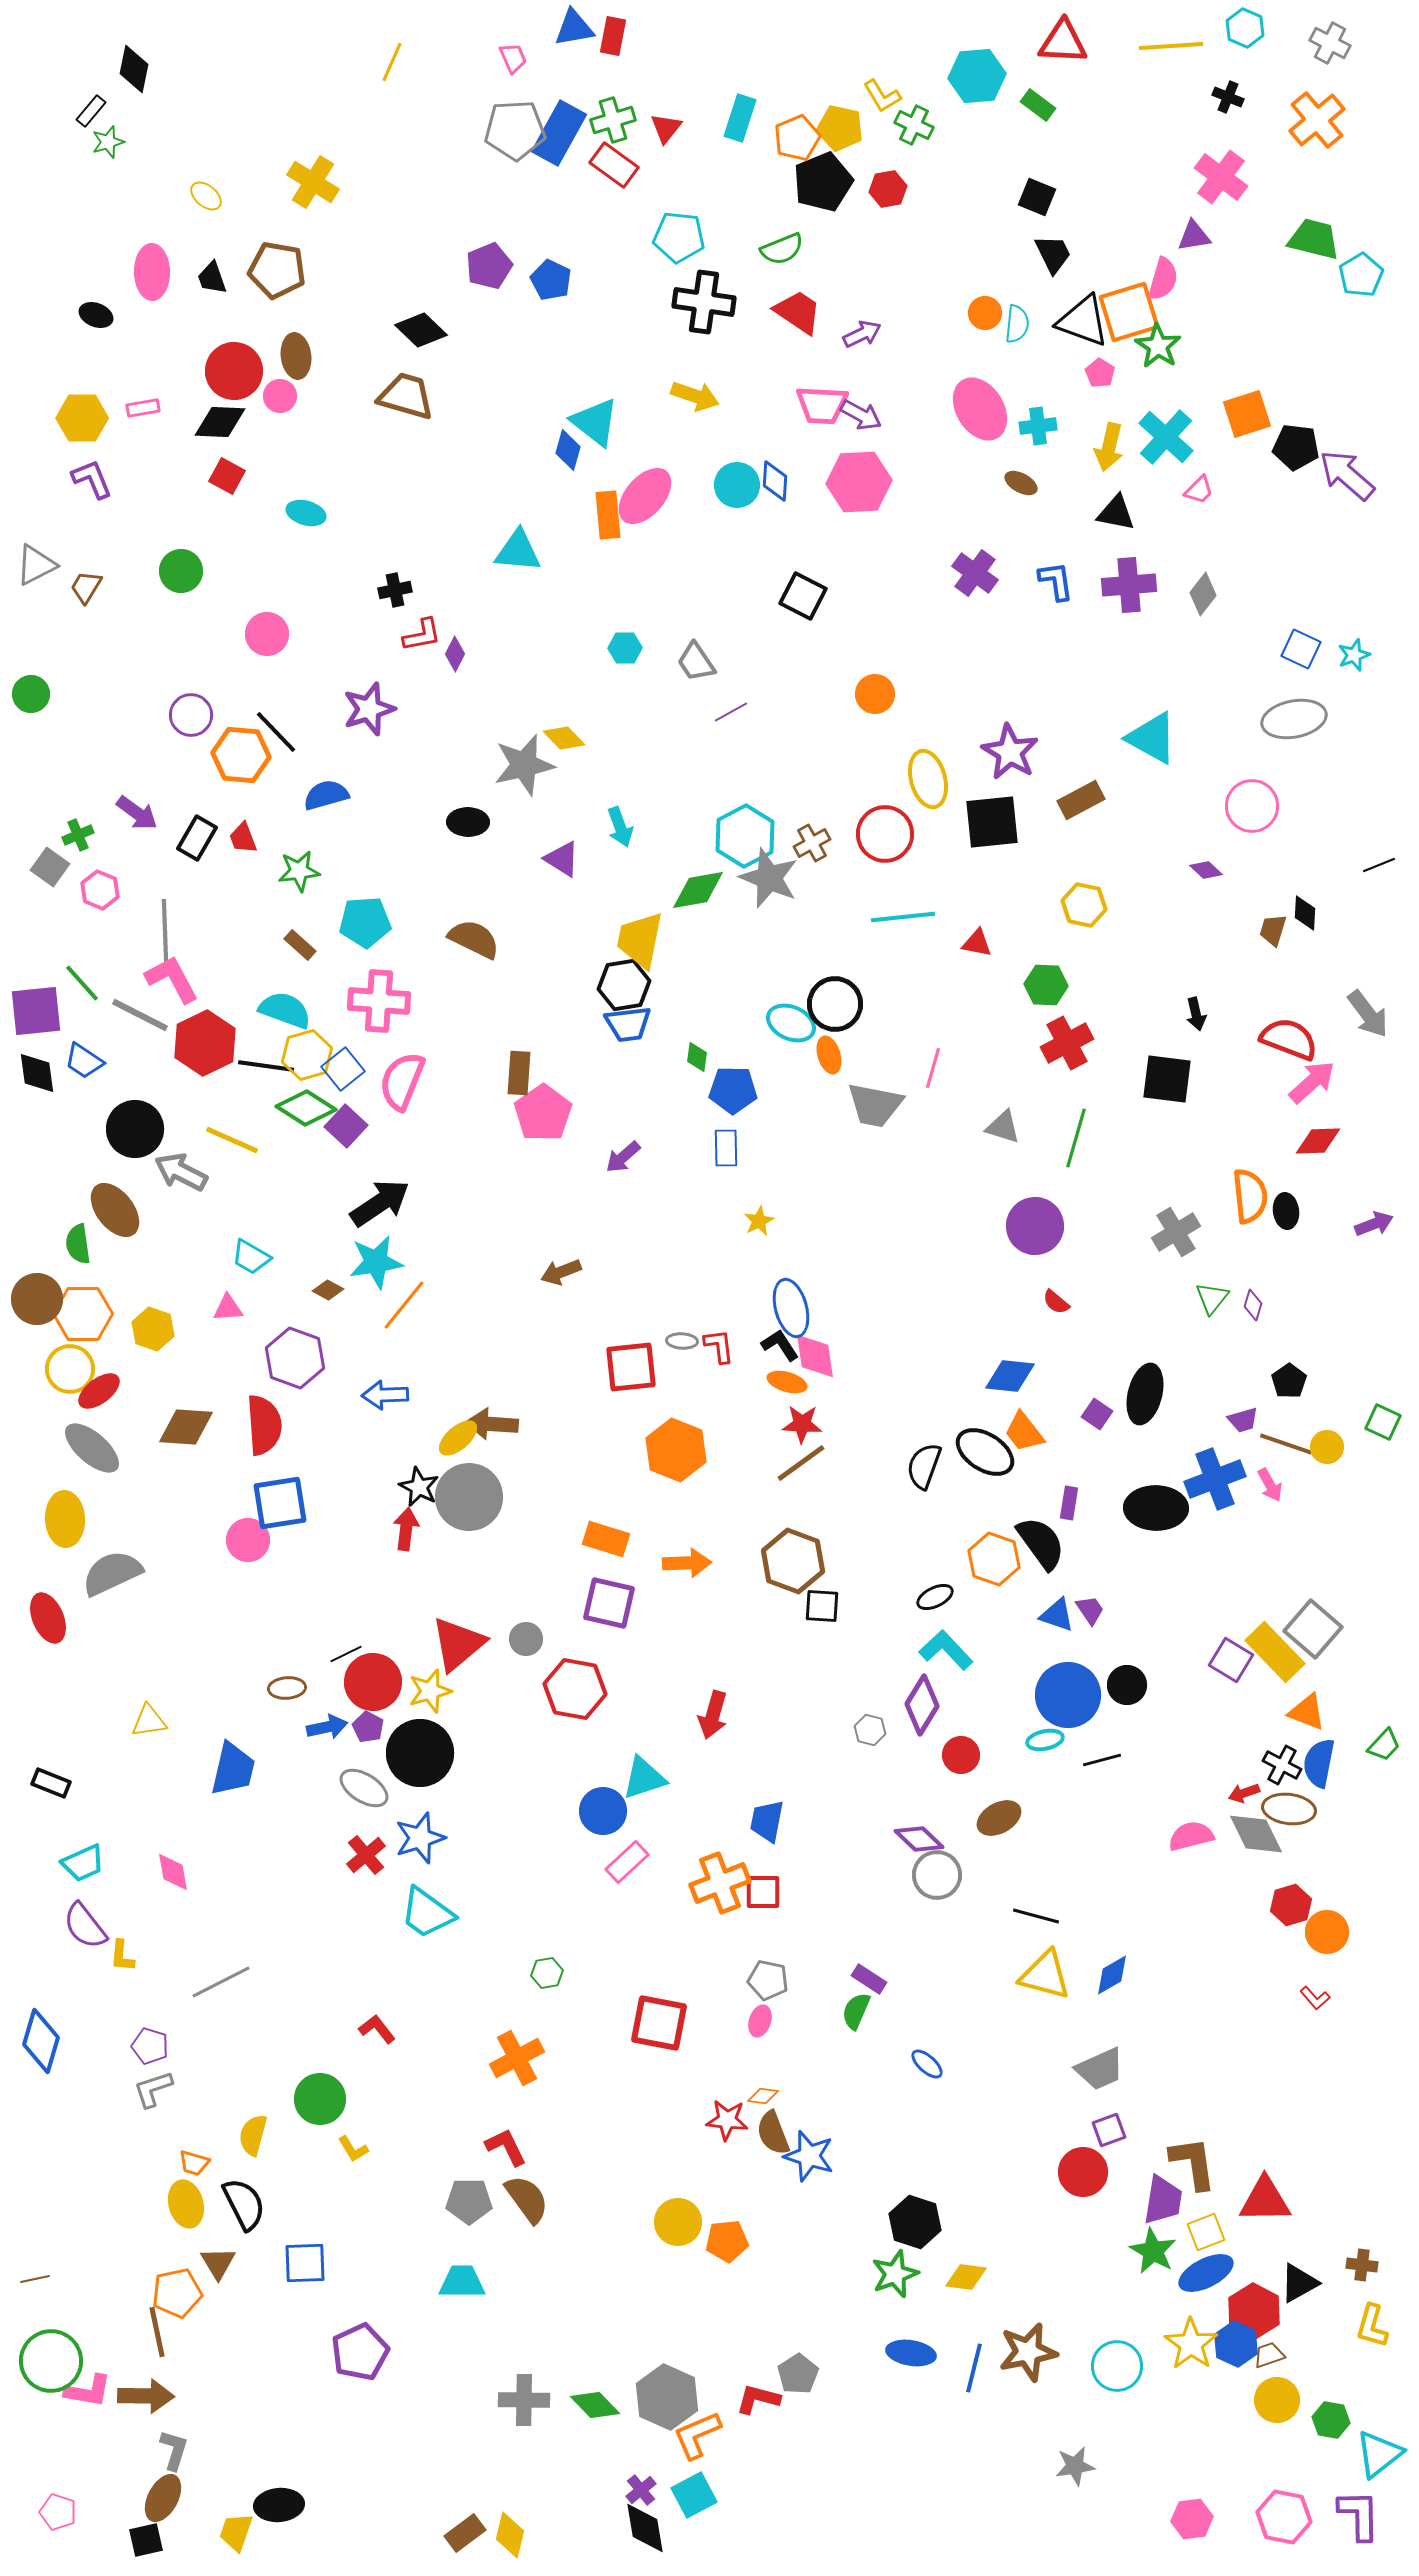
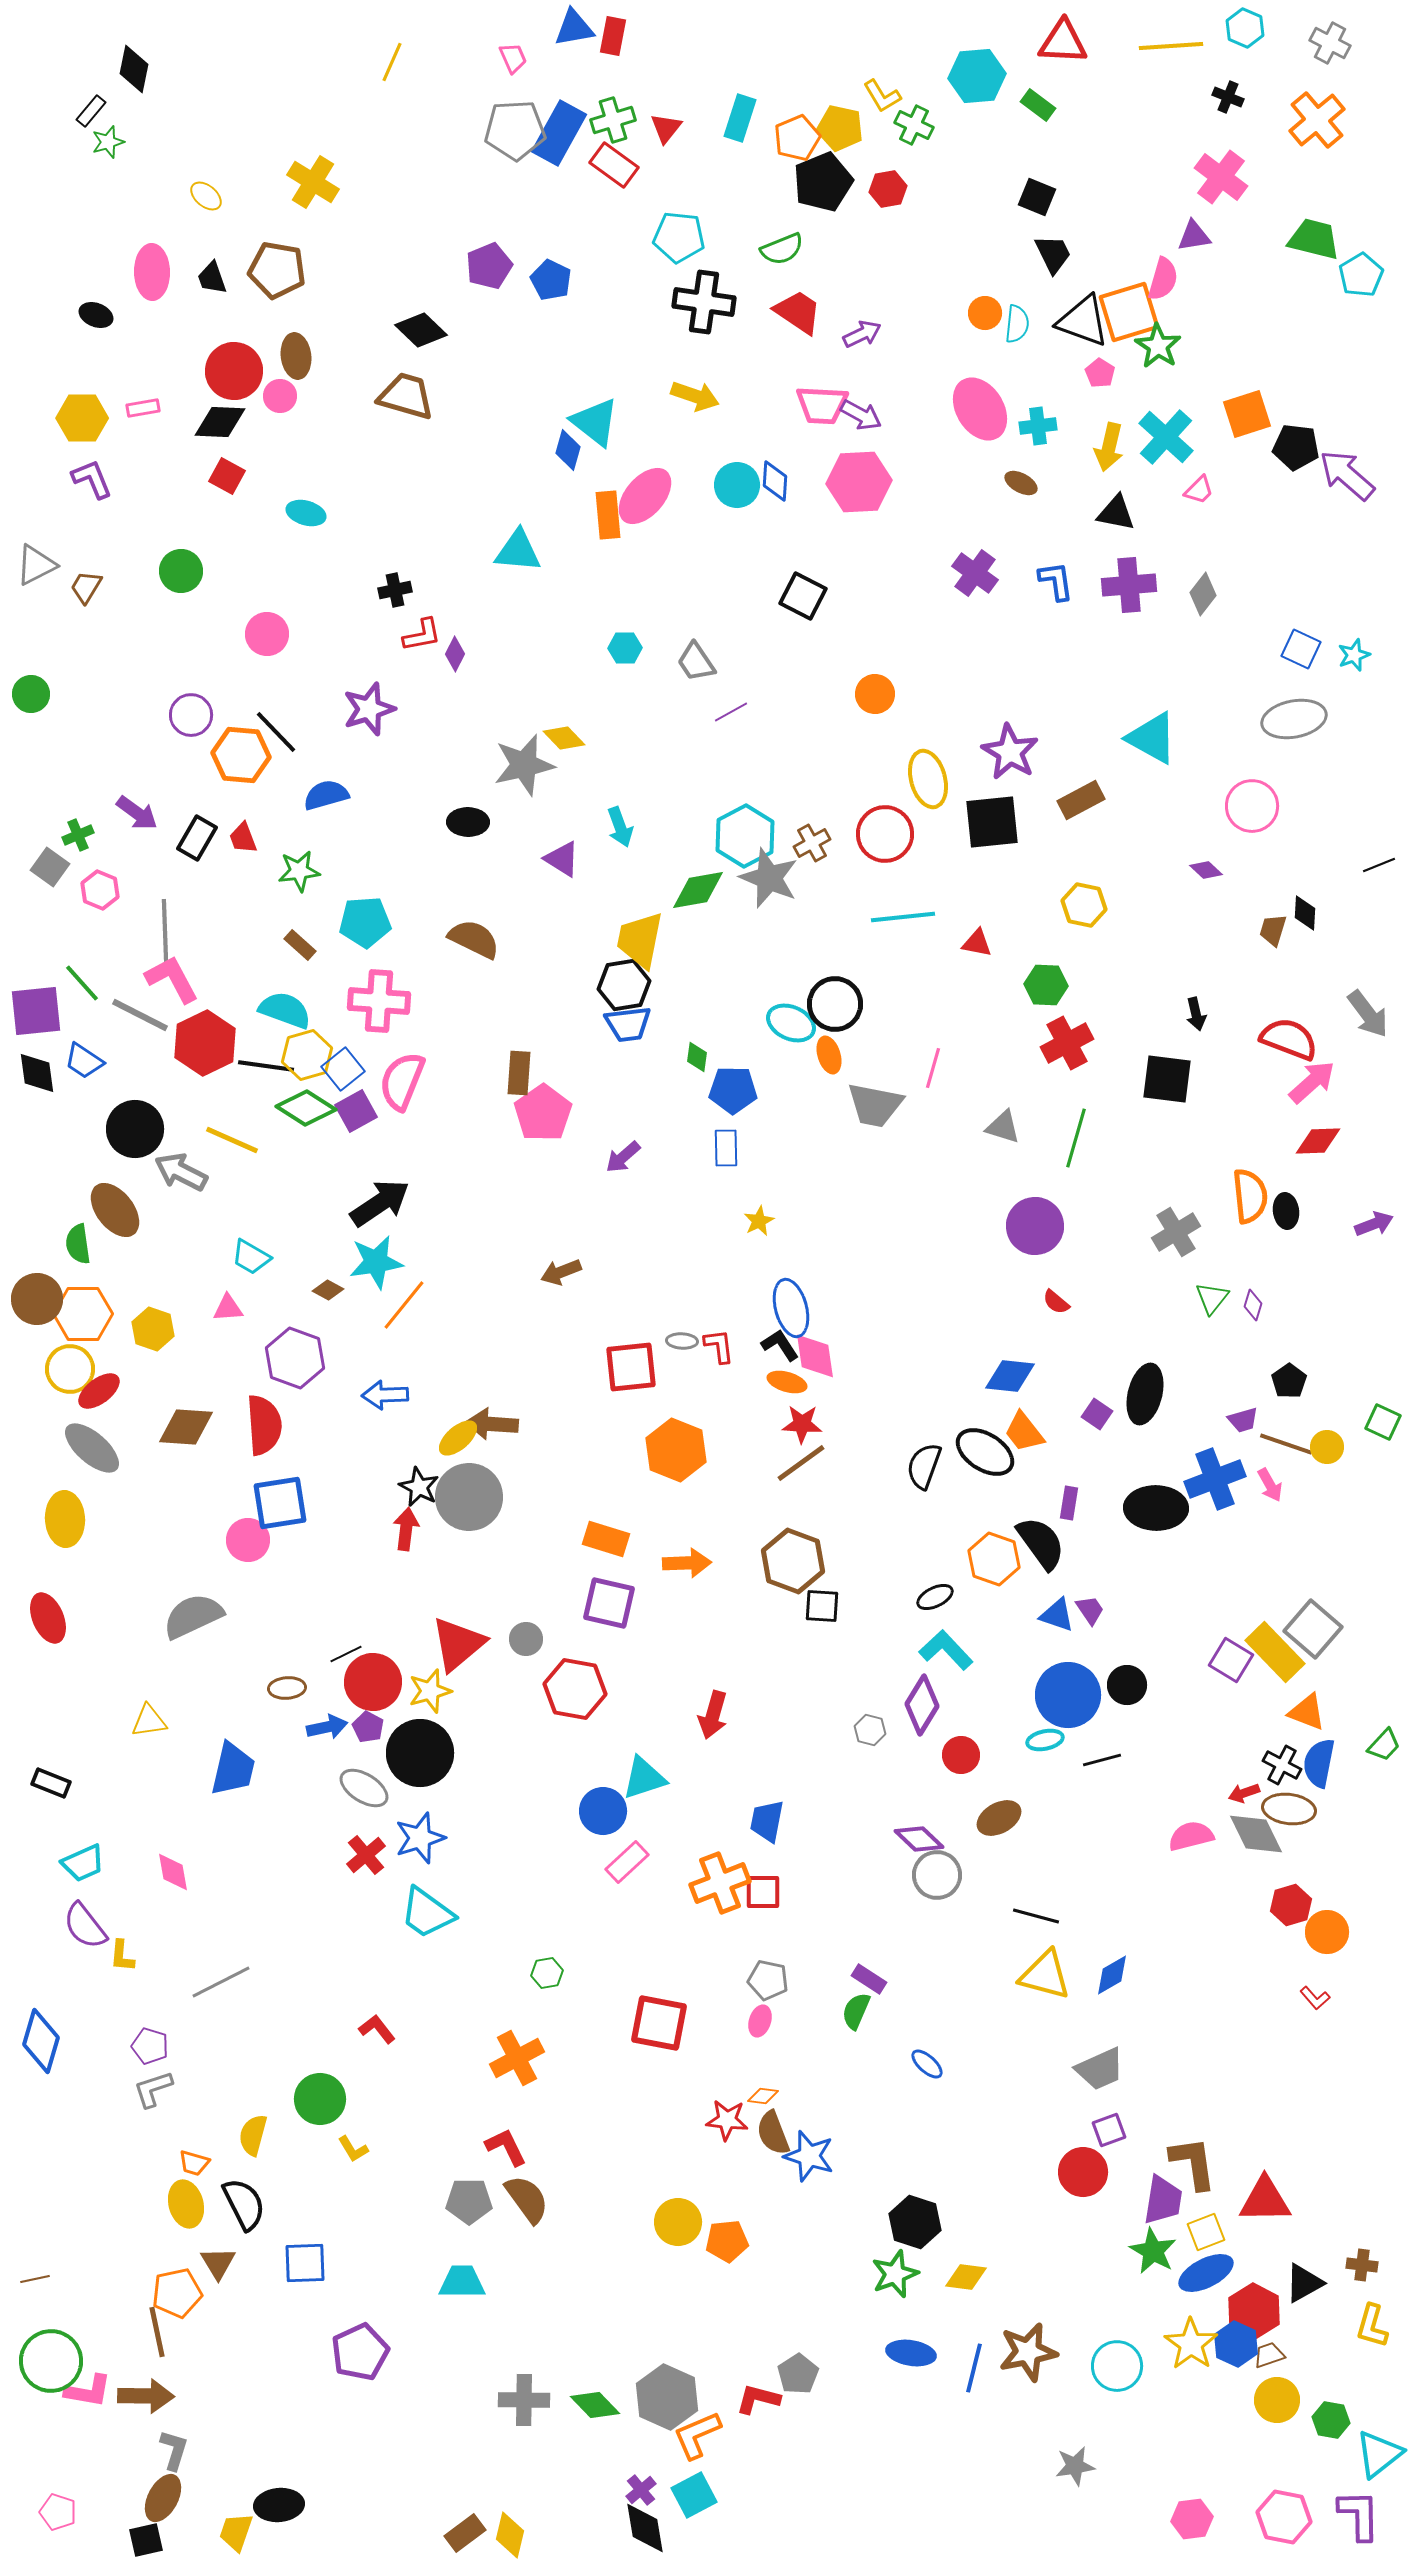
purple square at (346, 1126): moved 10 px right, 15 px up; rotated 18 degrees clockwise
gray semicircle at (112, 1573): moved 81 px right, 43 px down
black triangle at (1299, 2283): moved 5 px right
